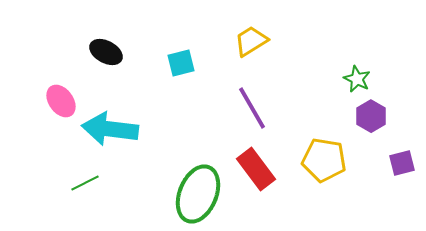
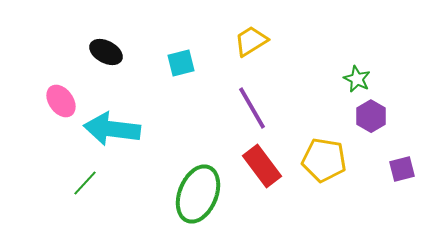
cyan arrow: moved 2 px right
purple square: moved 6 px down
red rectangle: moved 6 px right, 3 px up
green line: rotated 20 degrees counterclockwise
